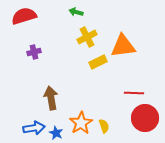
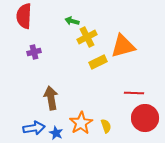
green arrow: moved 4 px left, 9 px down
red semicircle: rotated 70 degrees counterclockwise
orange triangle: rotated 8 degrees counterclockwise
yellow semicircle: moved 2 px right
